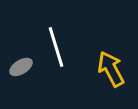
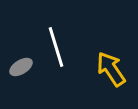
yellow arrow: rotated 6 degrees counterclockwise
